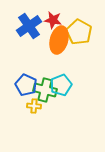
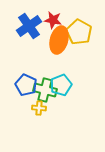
yellow cross: moved 5 px right, 2 px down
